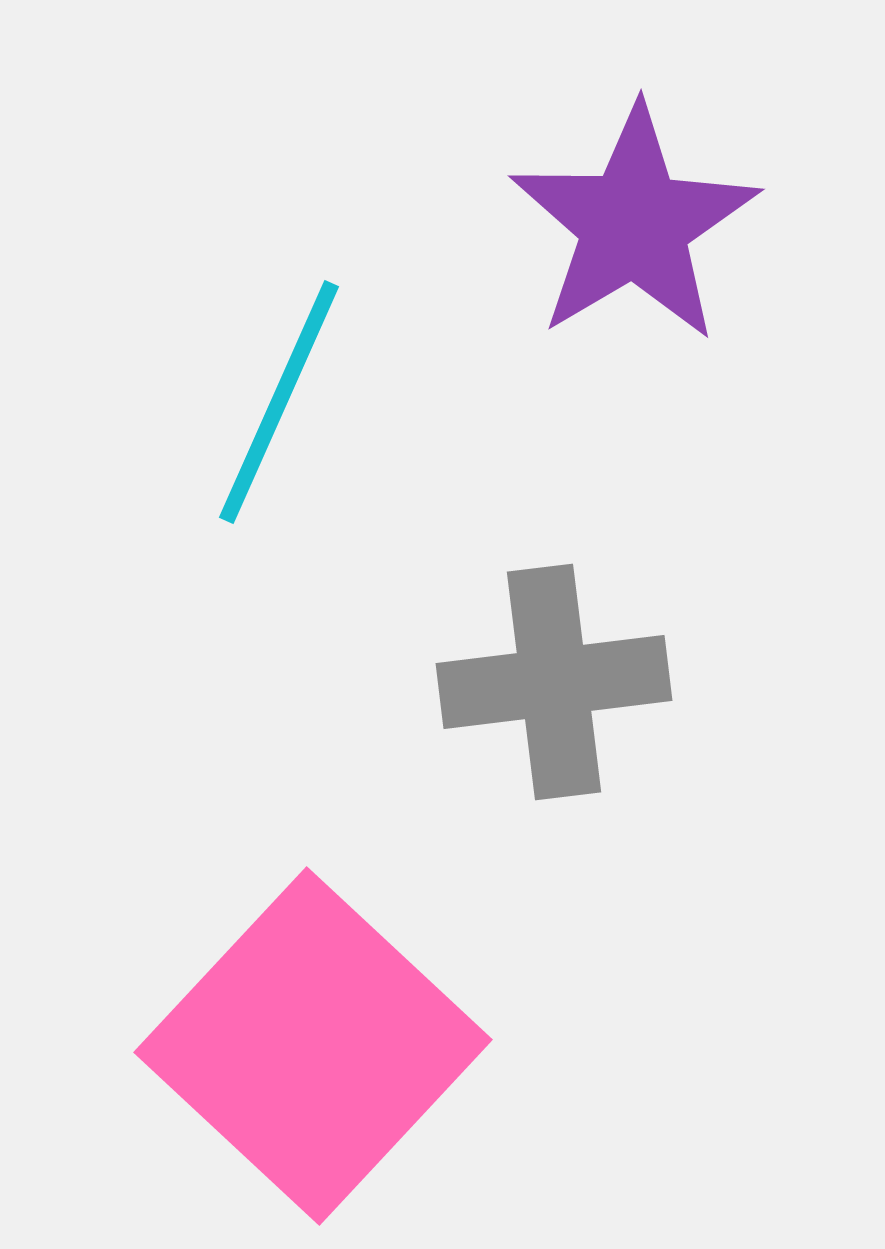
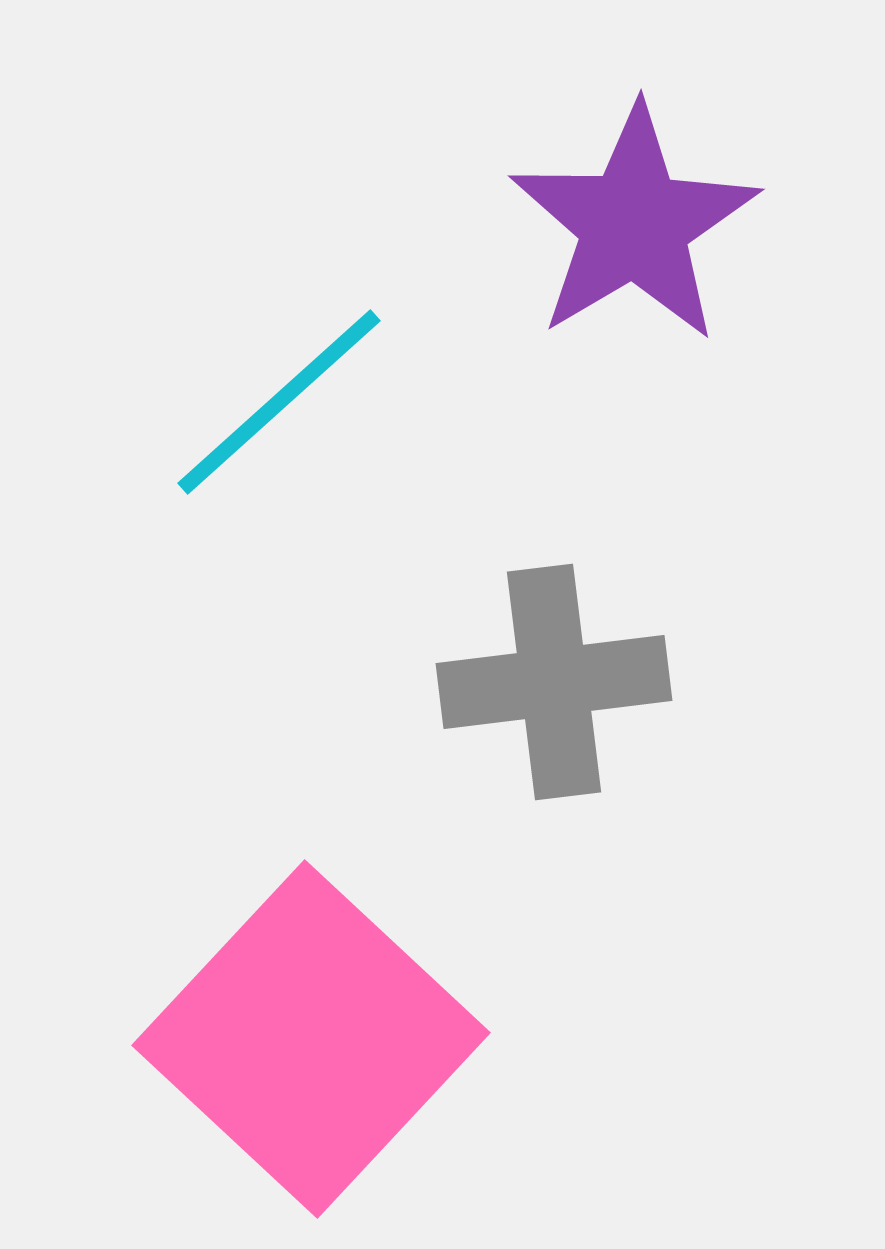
cyan line: rotated 24 degrees clockwise
pink square: moved 2 px left, 7 px up
